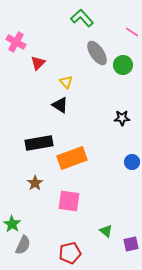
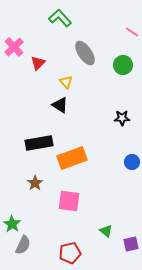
green L-shape: moved 22 px left
pink cross: moved 2 px left, 5 px down; rotated 18 degrees clockwise
gray ellipse: moved 12 px left
